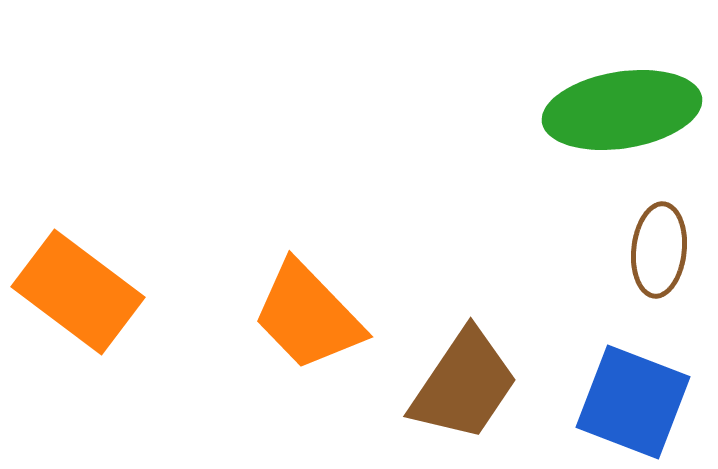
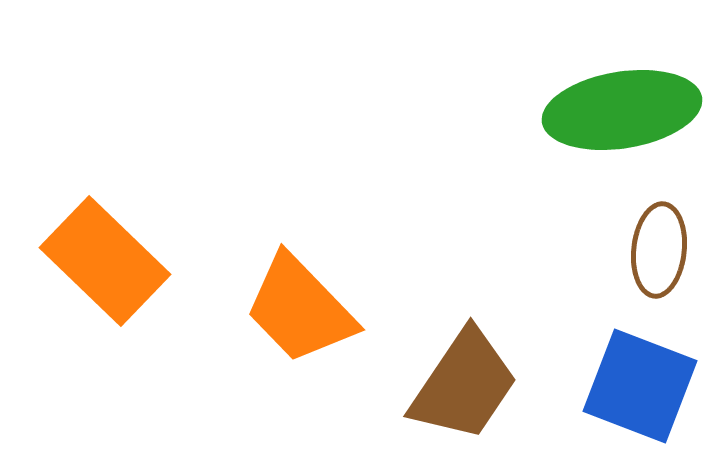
orange rectangle: moved 27 px right, 31 px up; rotated 7 degrees clockwise
orange trapezoid: moved 8 px left, 7 px up
blue square: moved 7 px right, 16 px up
